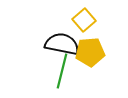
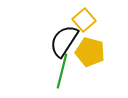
black semicircle: moved 2 px right, 3 px up; rotated 68 degrees counterclockwise
yellow pentagon: rotated 20 degrees clockwise
